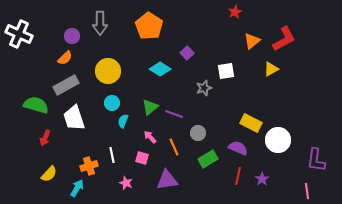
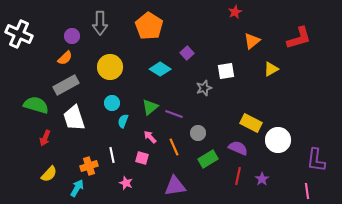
red L-shape: moved 15 px right, 1 px up; rotated 12 degrees clockwise
yellow circle: moved 2 px right, 4 px up
purple triangle: moved 8 px right, 6 px down
